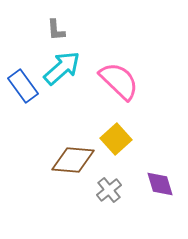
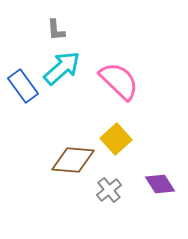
purple diamond: rotated 16 degrees counterclockwise
